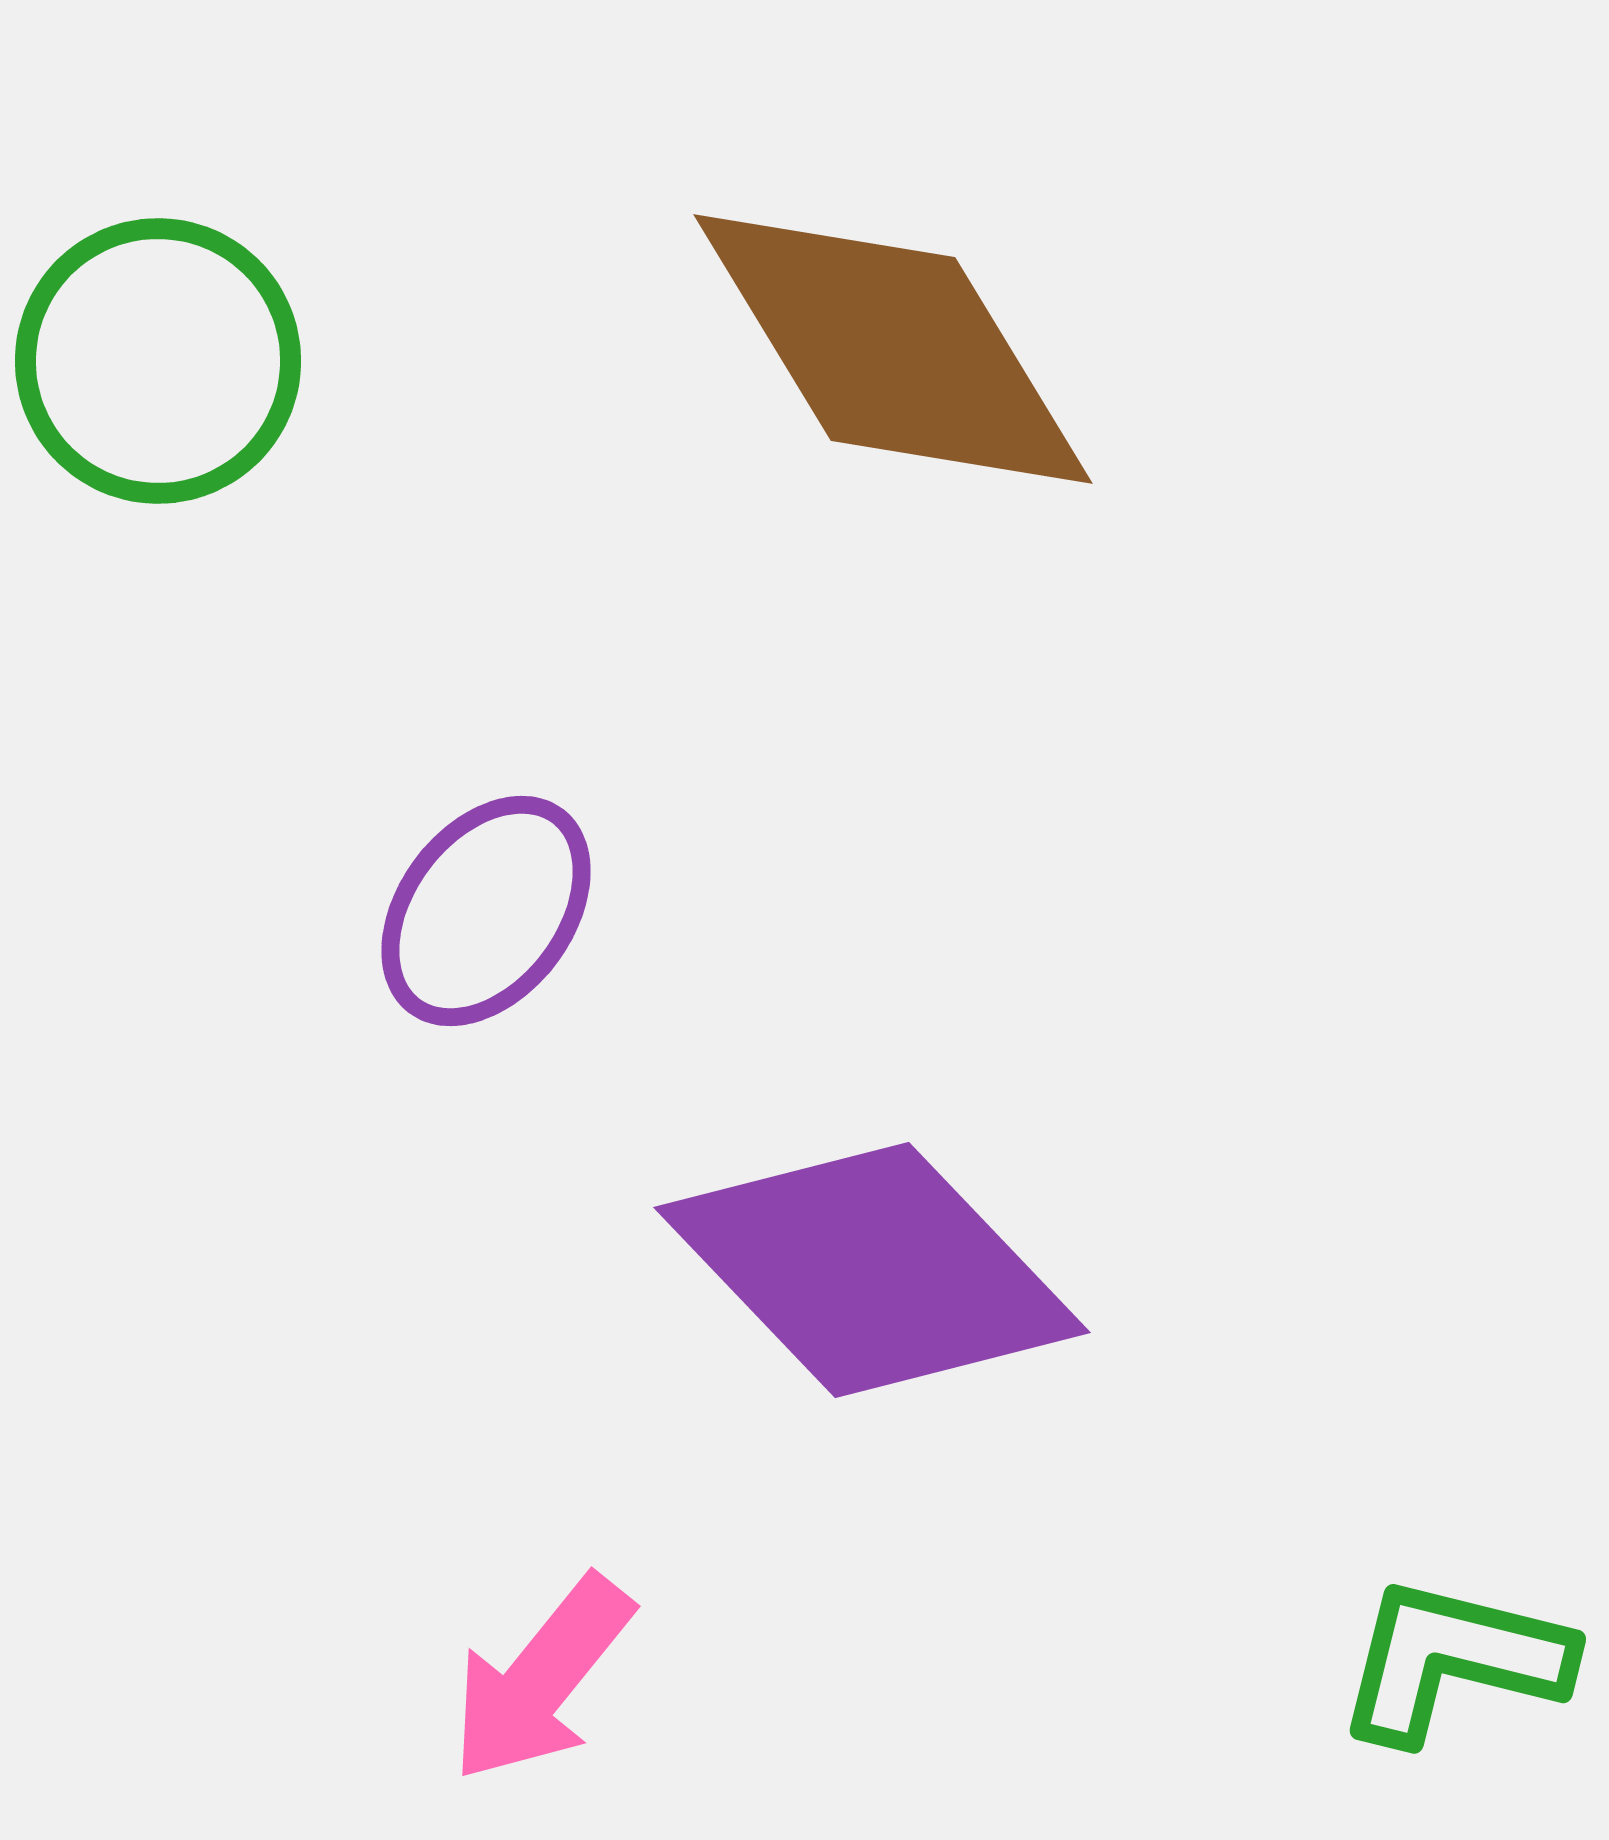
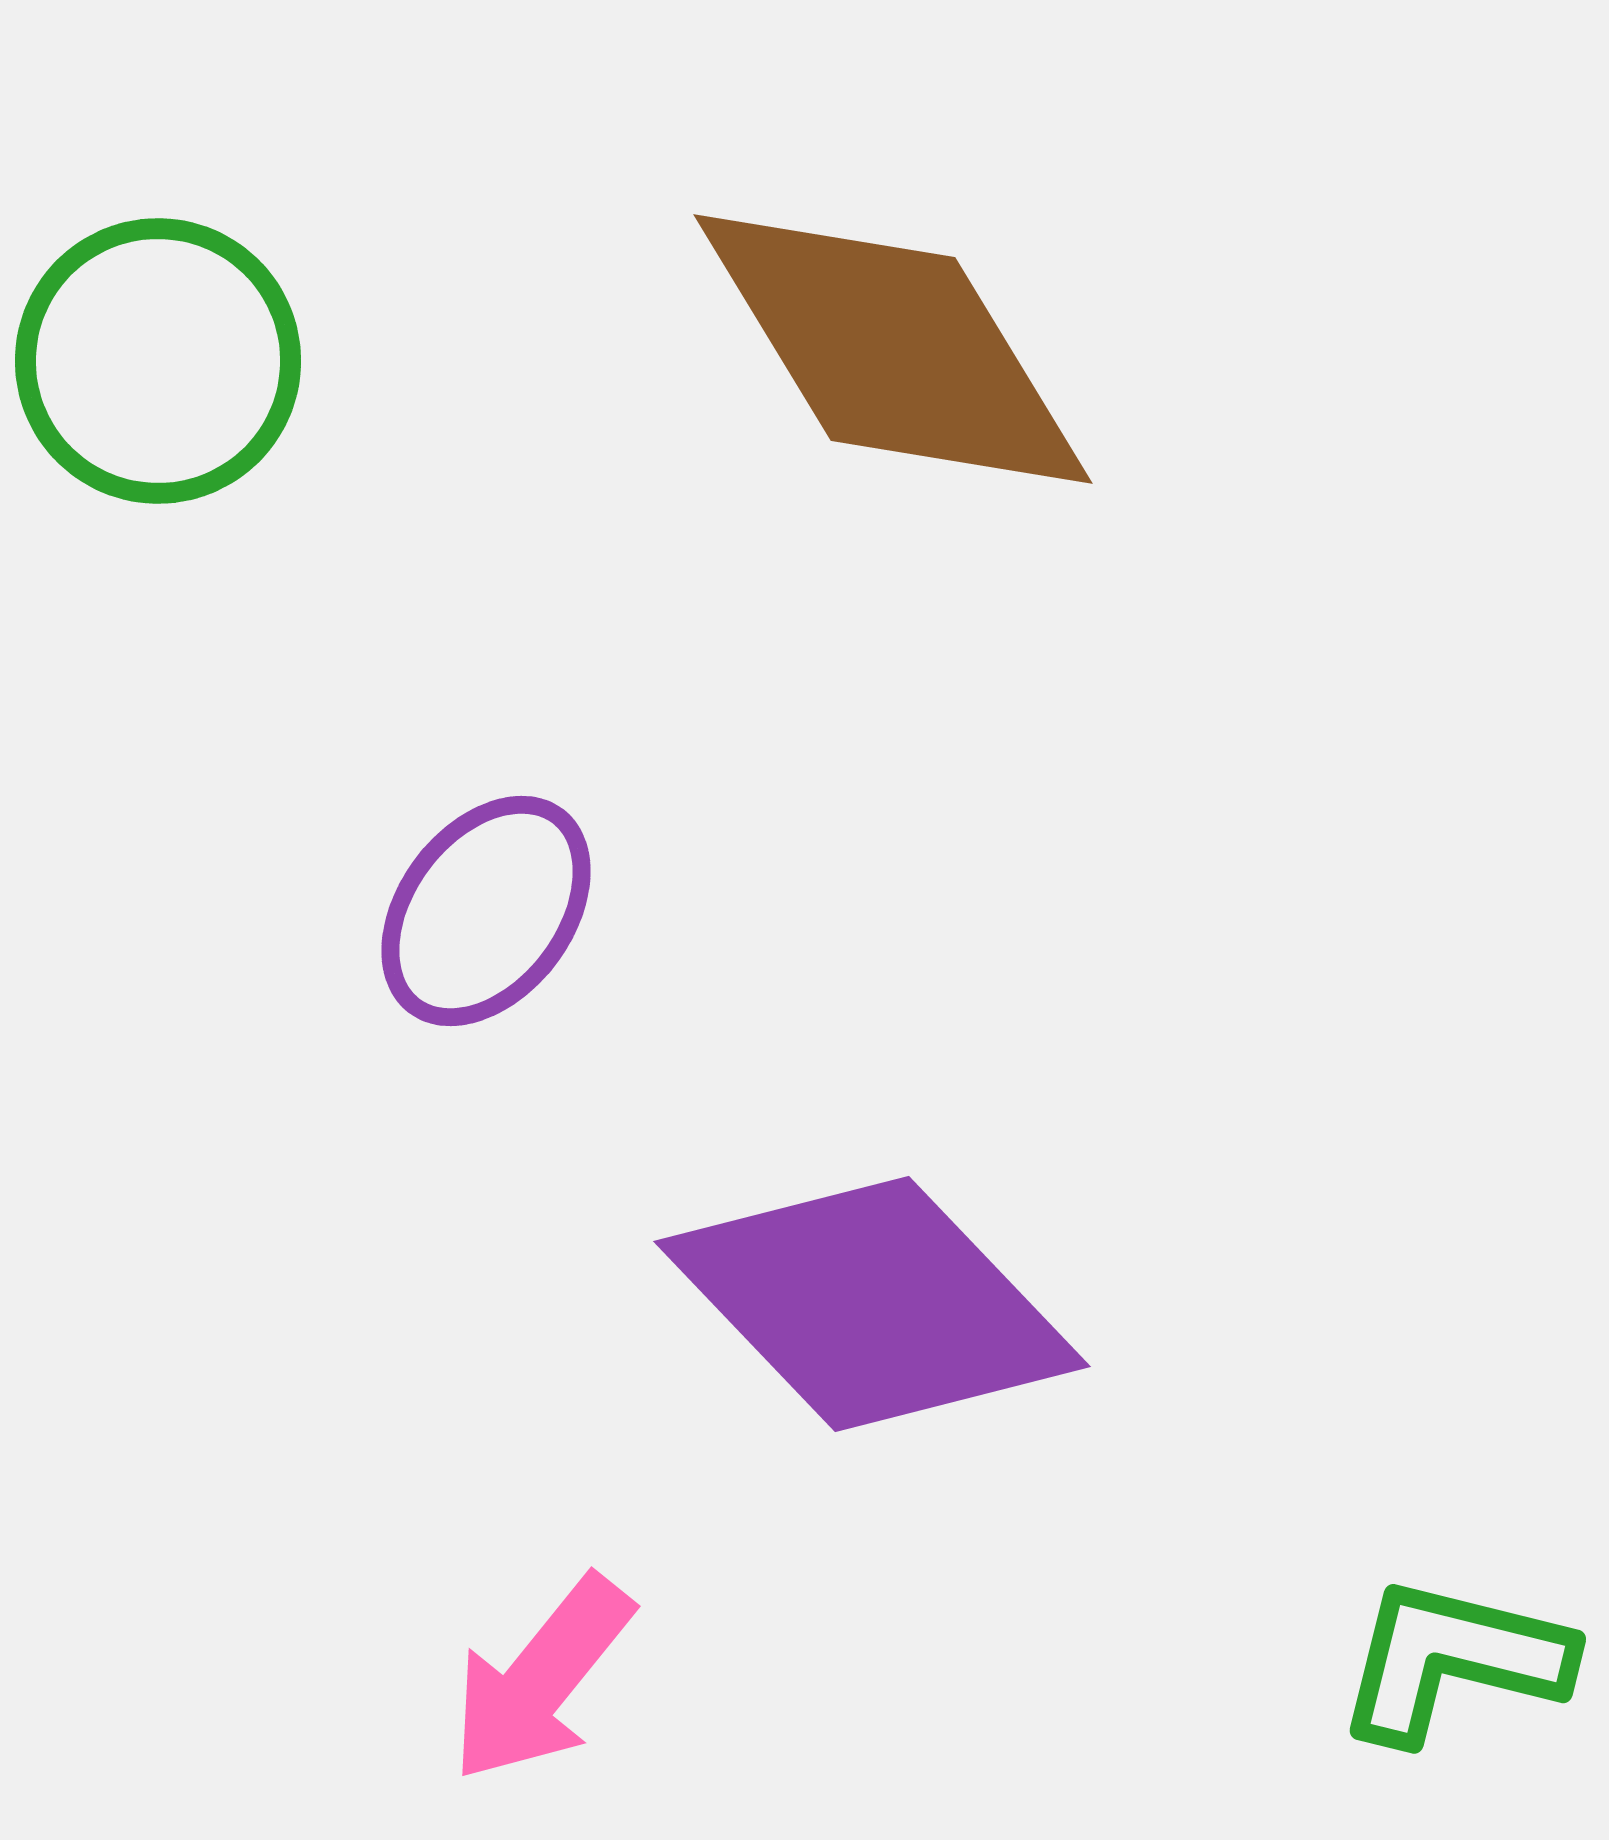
purple diamond: moved 34 px down
